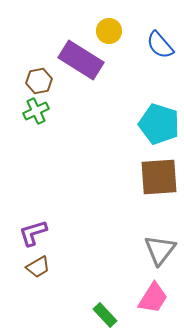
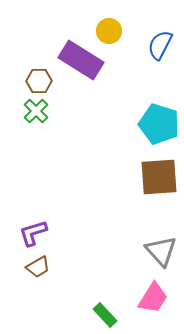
blue semicircle: rotated 68 degrees clockwise
brown hexagon: rotated 10 degrees clockwise
green cross: rotated 20 degrees counterclockwise
gray triangle: moved 1 px right, 1 px down; rotated 20 degrees counterclockwise
